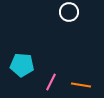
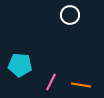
white circle: moved 1 px right, 3 px down
cyan pentagon: moved 2 px left
